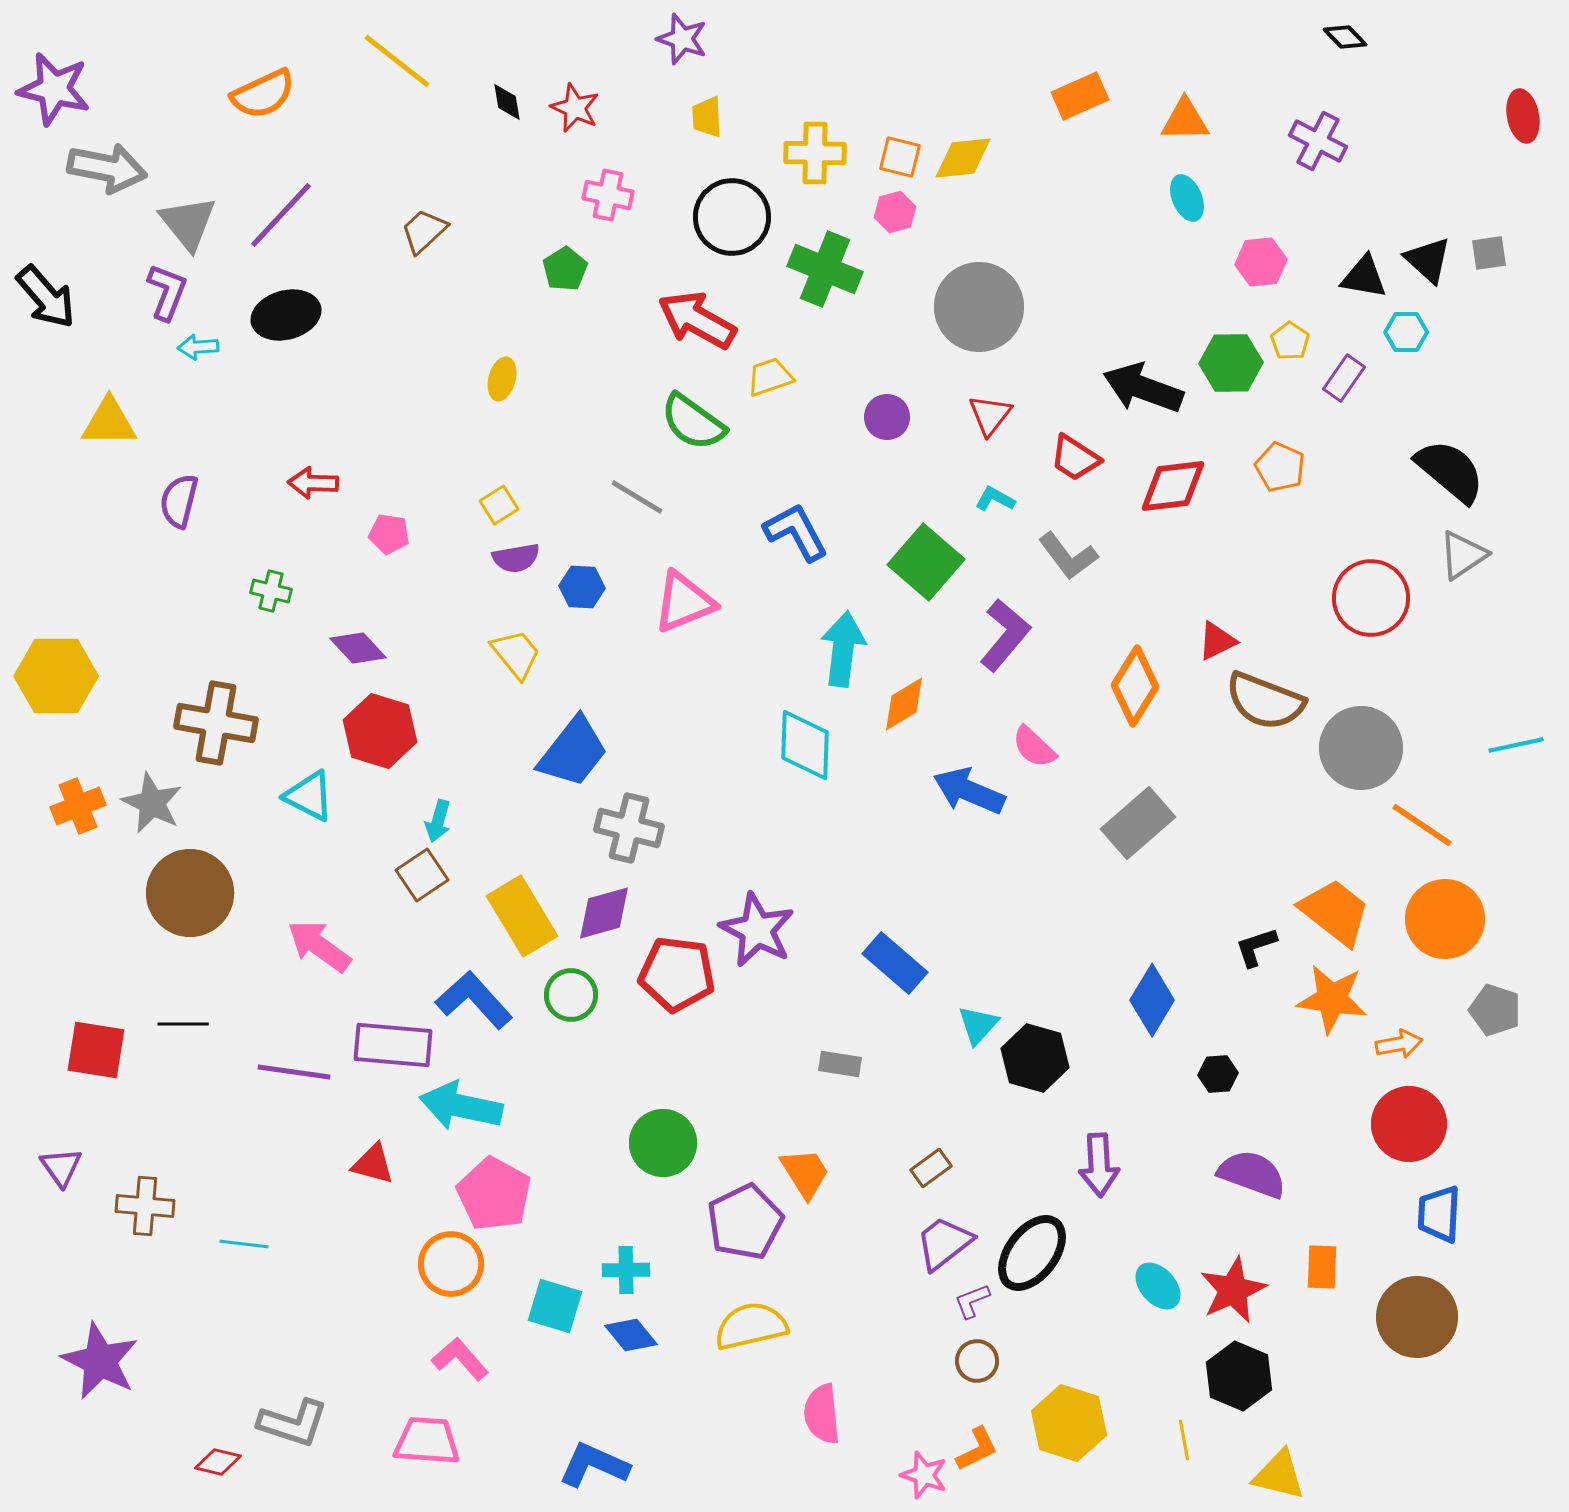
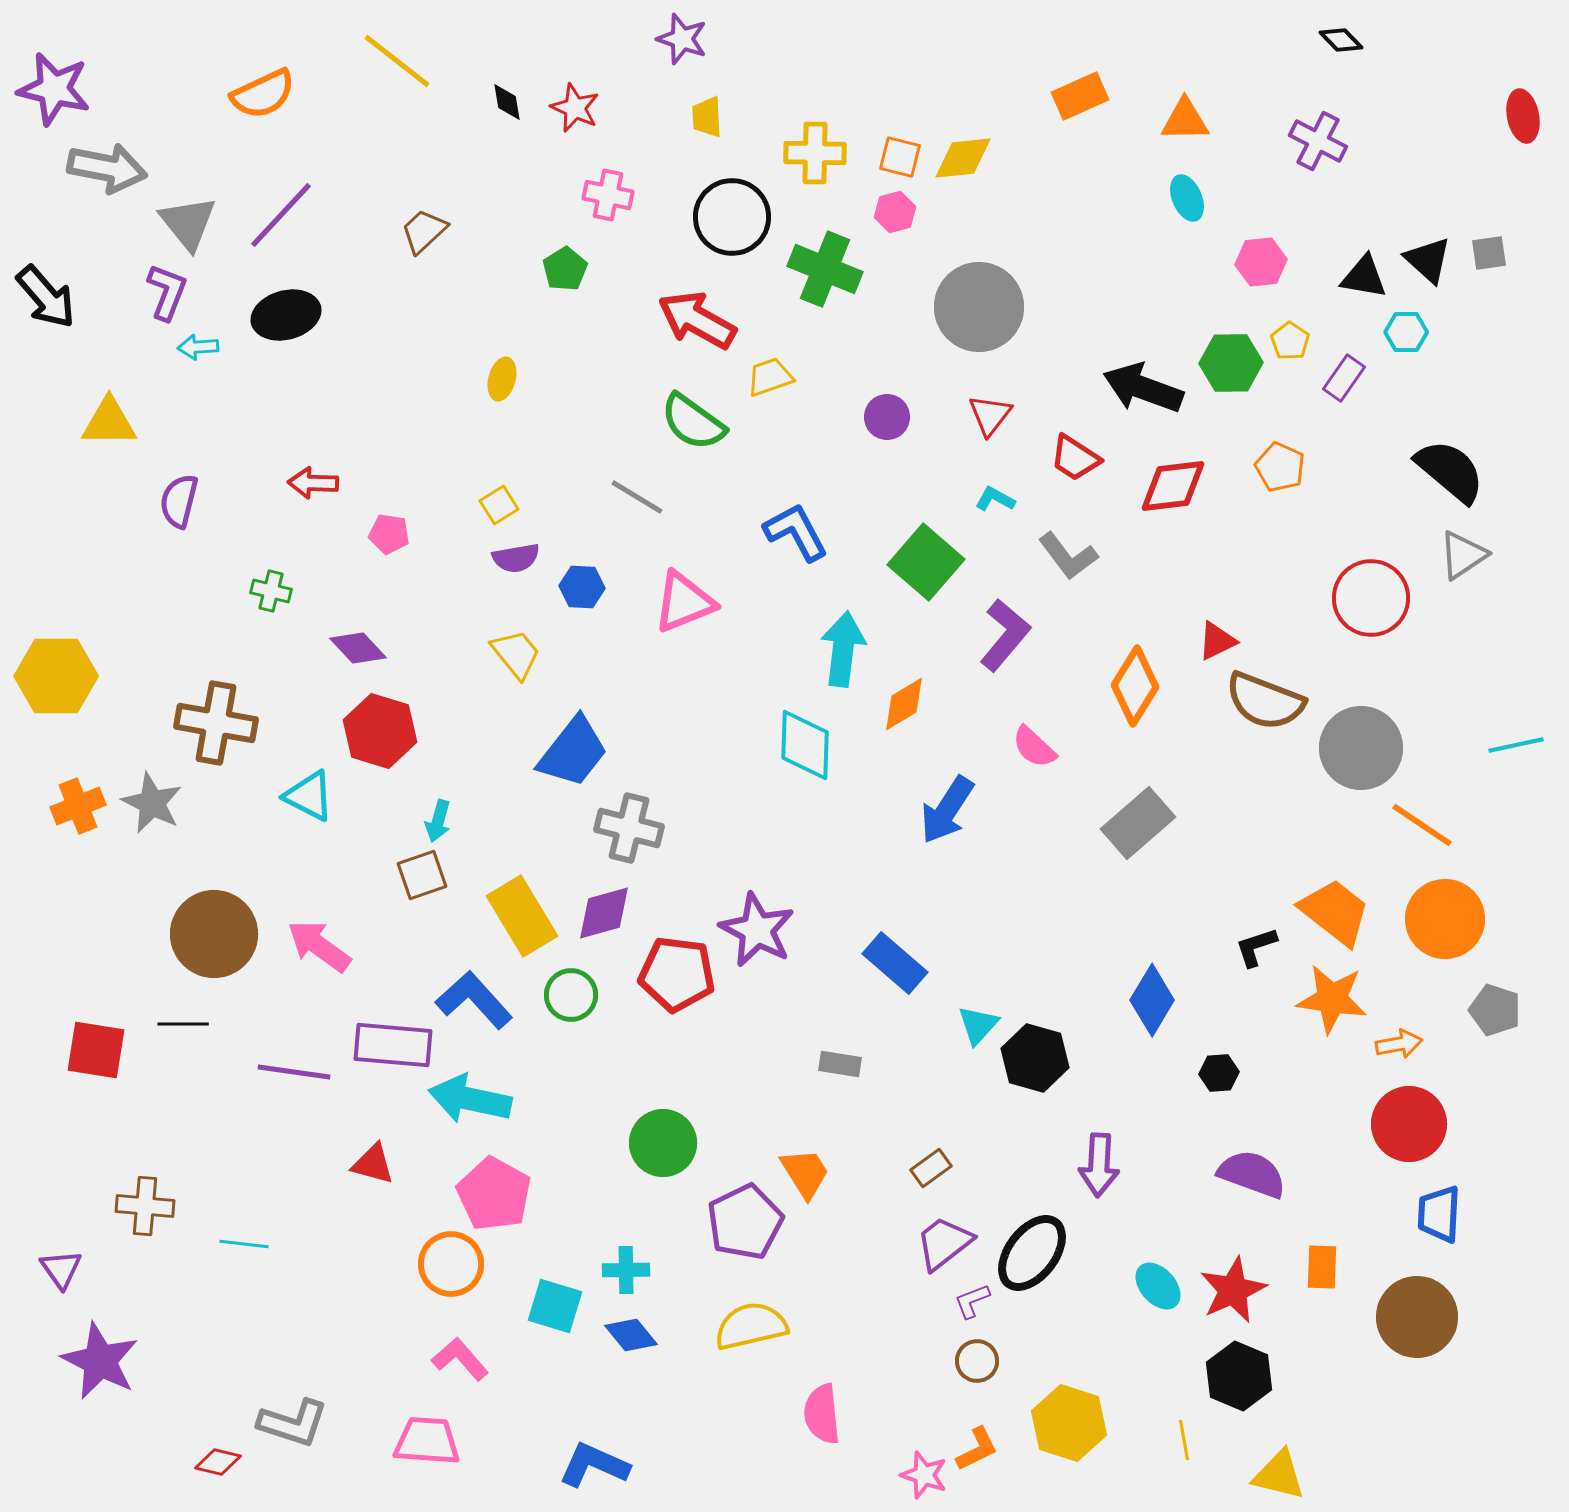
black diamond at (1345, 37): moved 4 px left, 3 px down
blue arrow at (969, 791): moved 22 px left, 19 px down; rotated 80 degrees counterclockwise
brown square at (422, 875): rotated 15 degrees clockwise
brown circle at (190, 893): moved 24 px right, 41 px down
black hexagon at (1218, 1074): moved 1 px right, 1 px up
cyan arrow at (461, 1106): moved 9 px right, 7 px up
purple arrow at (1099, 1165): rotated 6 degrees clockwise
purple triangle at (61, 1167): moved 102 px down
